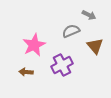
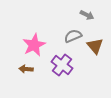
gray arrow: moved 2 px left
gray semicircle: moved 2 px right, 5 px down
purple cross: rotated 25 degrees counterclockwise
brown arrow: moved 3 px up
